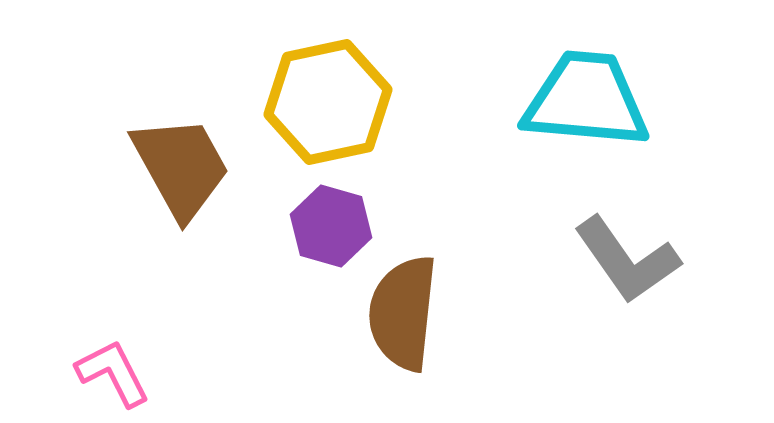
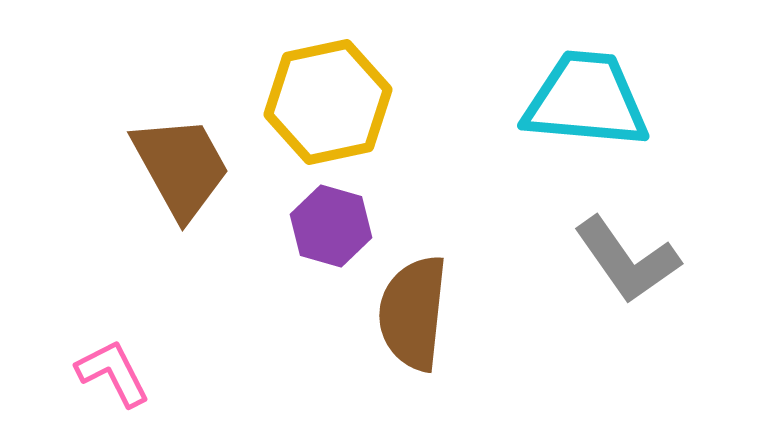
brown semicircle: moved 10 px right
